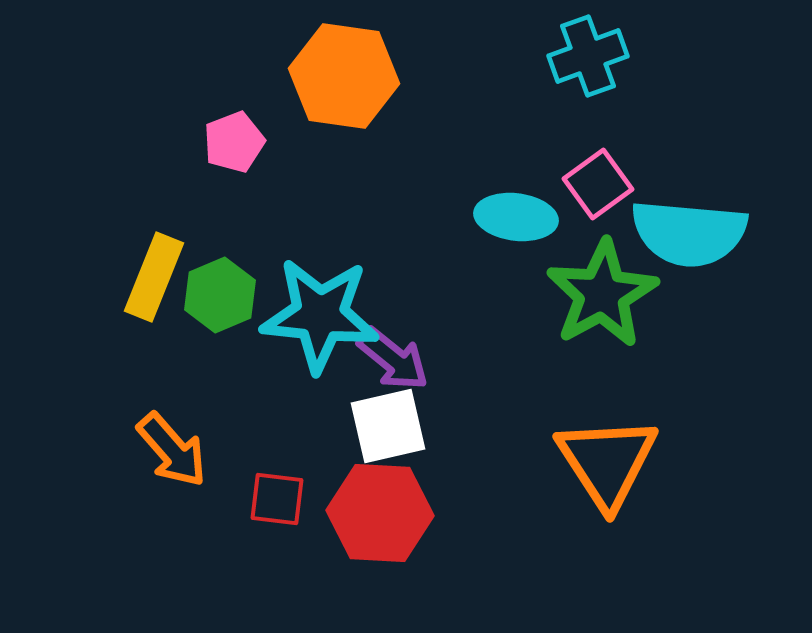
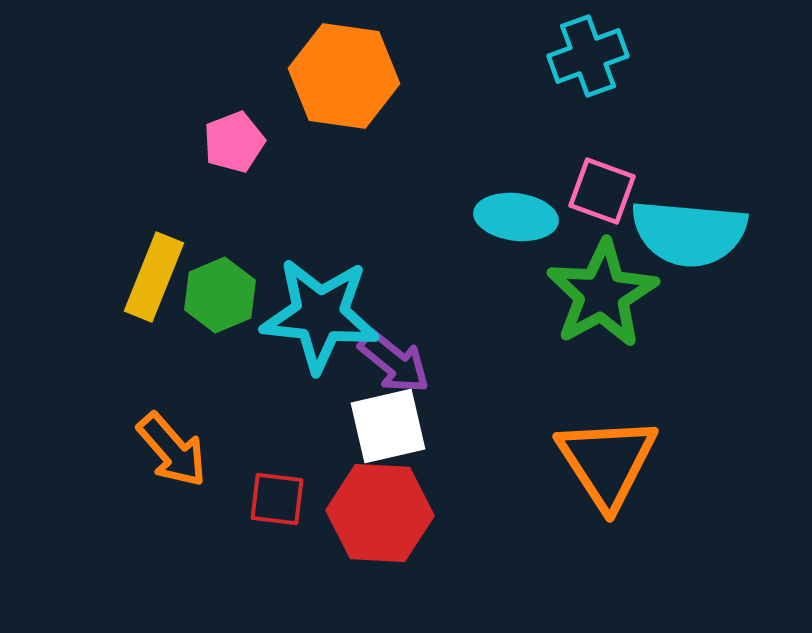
pink square: moved 4 px right, 7 px down; rotated 34 degrees counterclockwise
purple arrow: moved 1 px right, 3 px down
